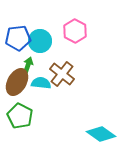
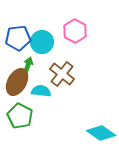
cyan circle: moved 2 px right, 1 px down
cyan semicircle: moved 8 px down
cyan diamond: moved 1 px up
